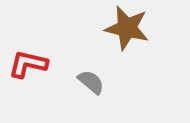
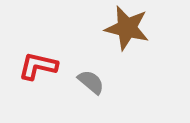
red L-shape: moved 10 px right, 2 px down
